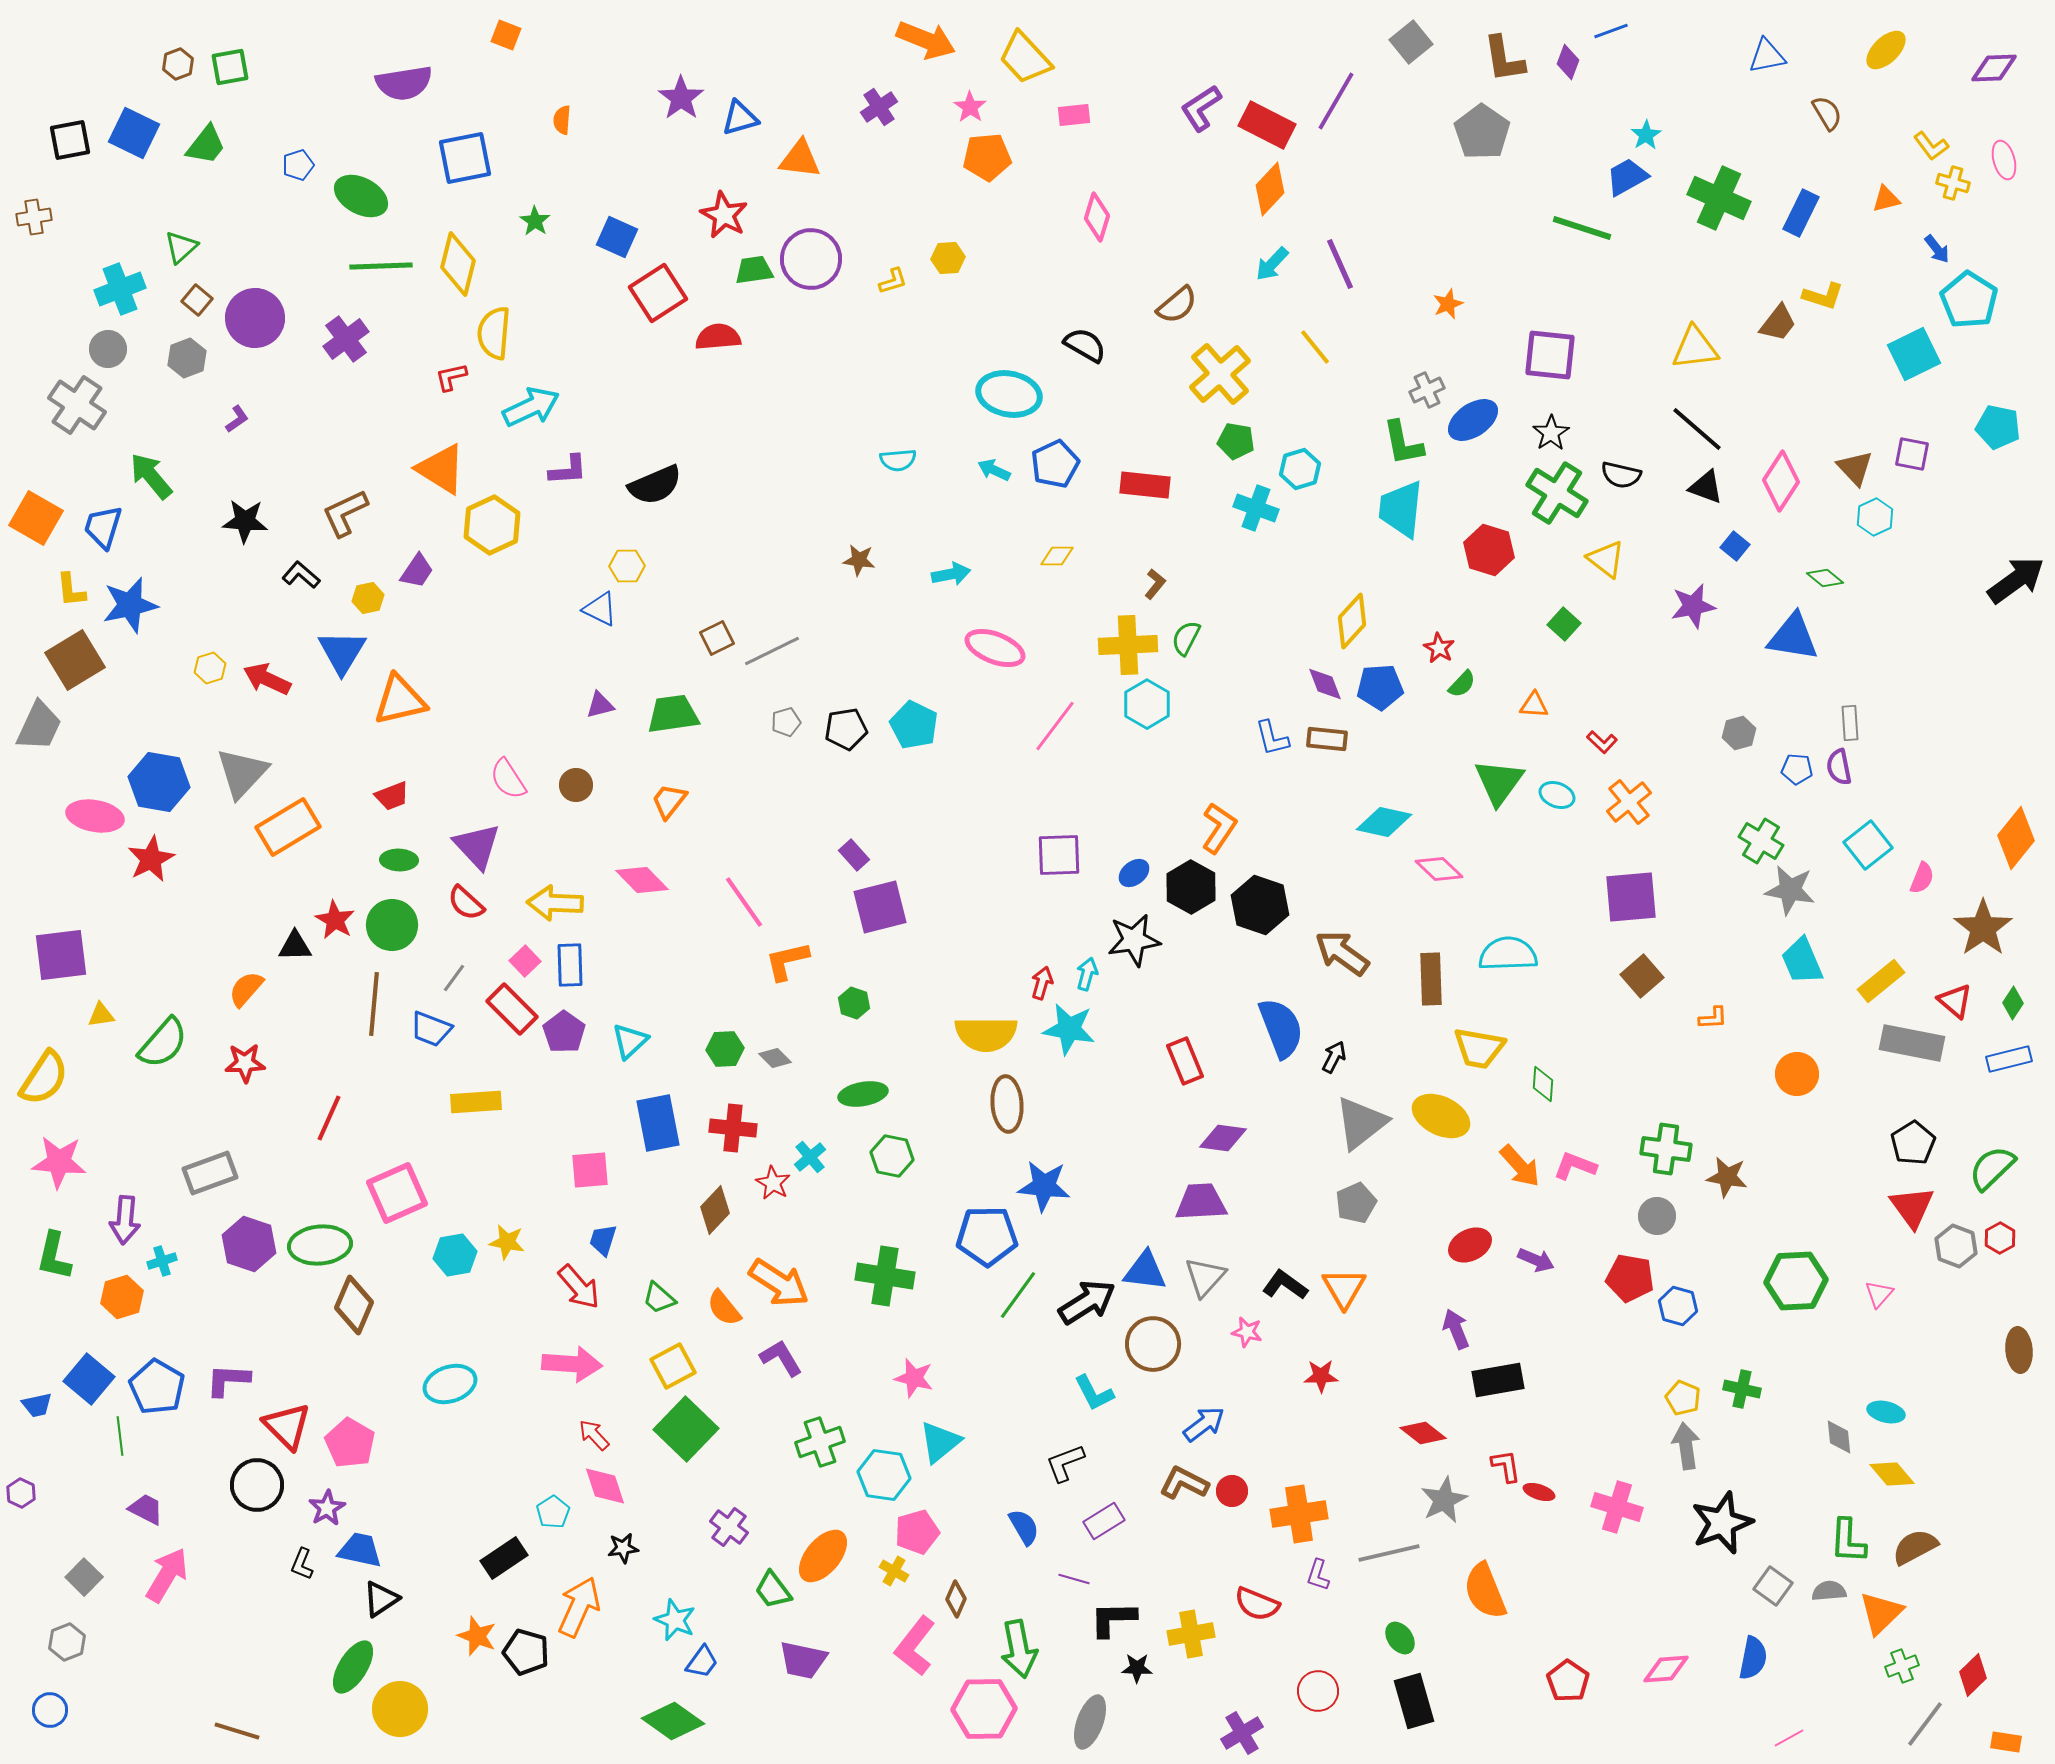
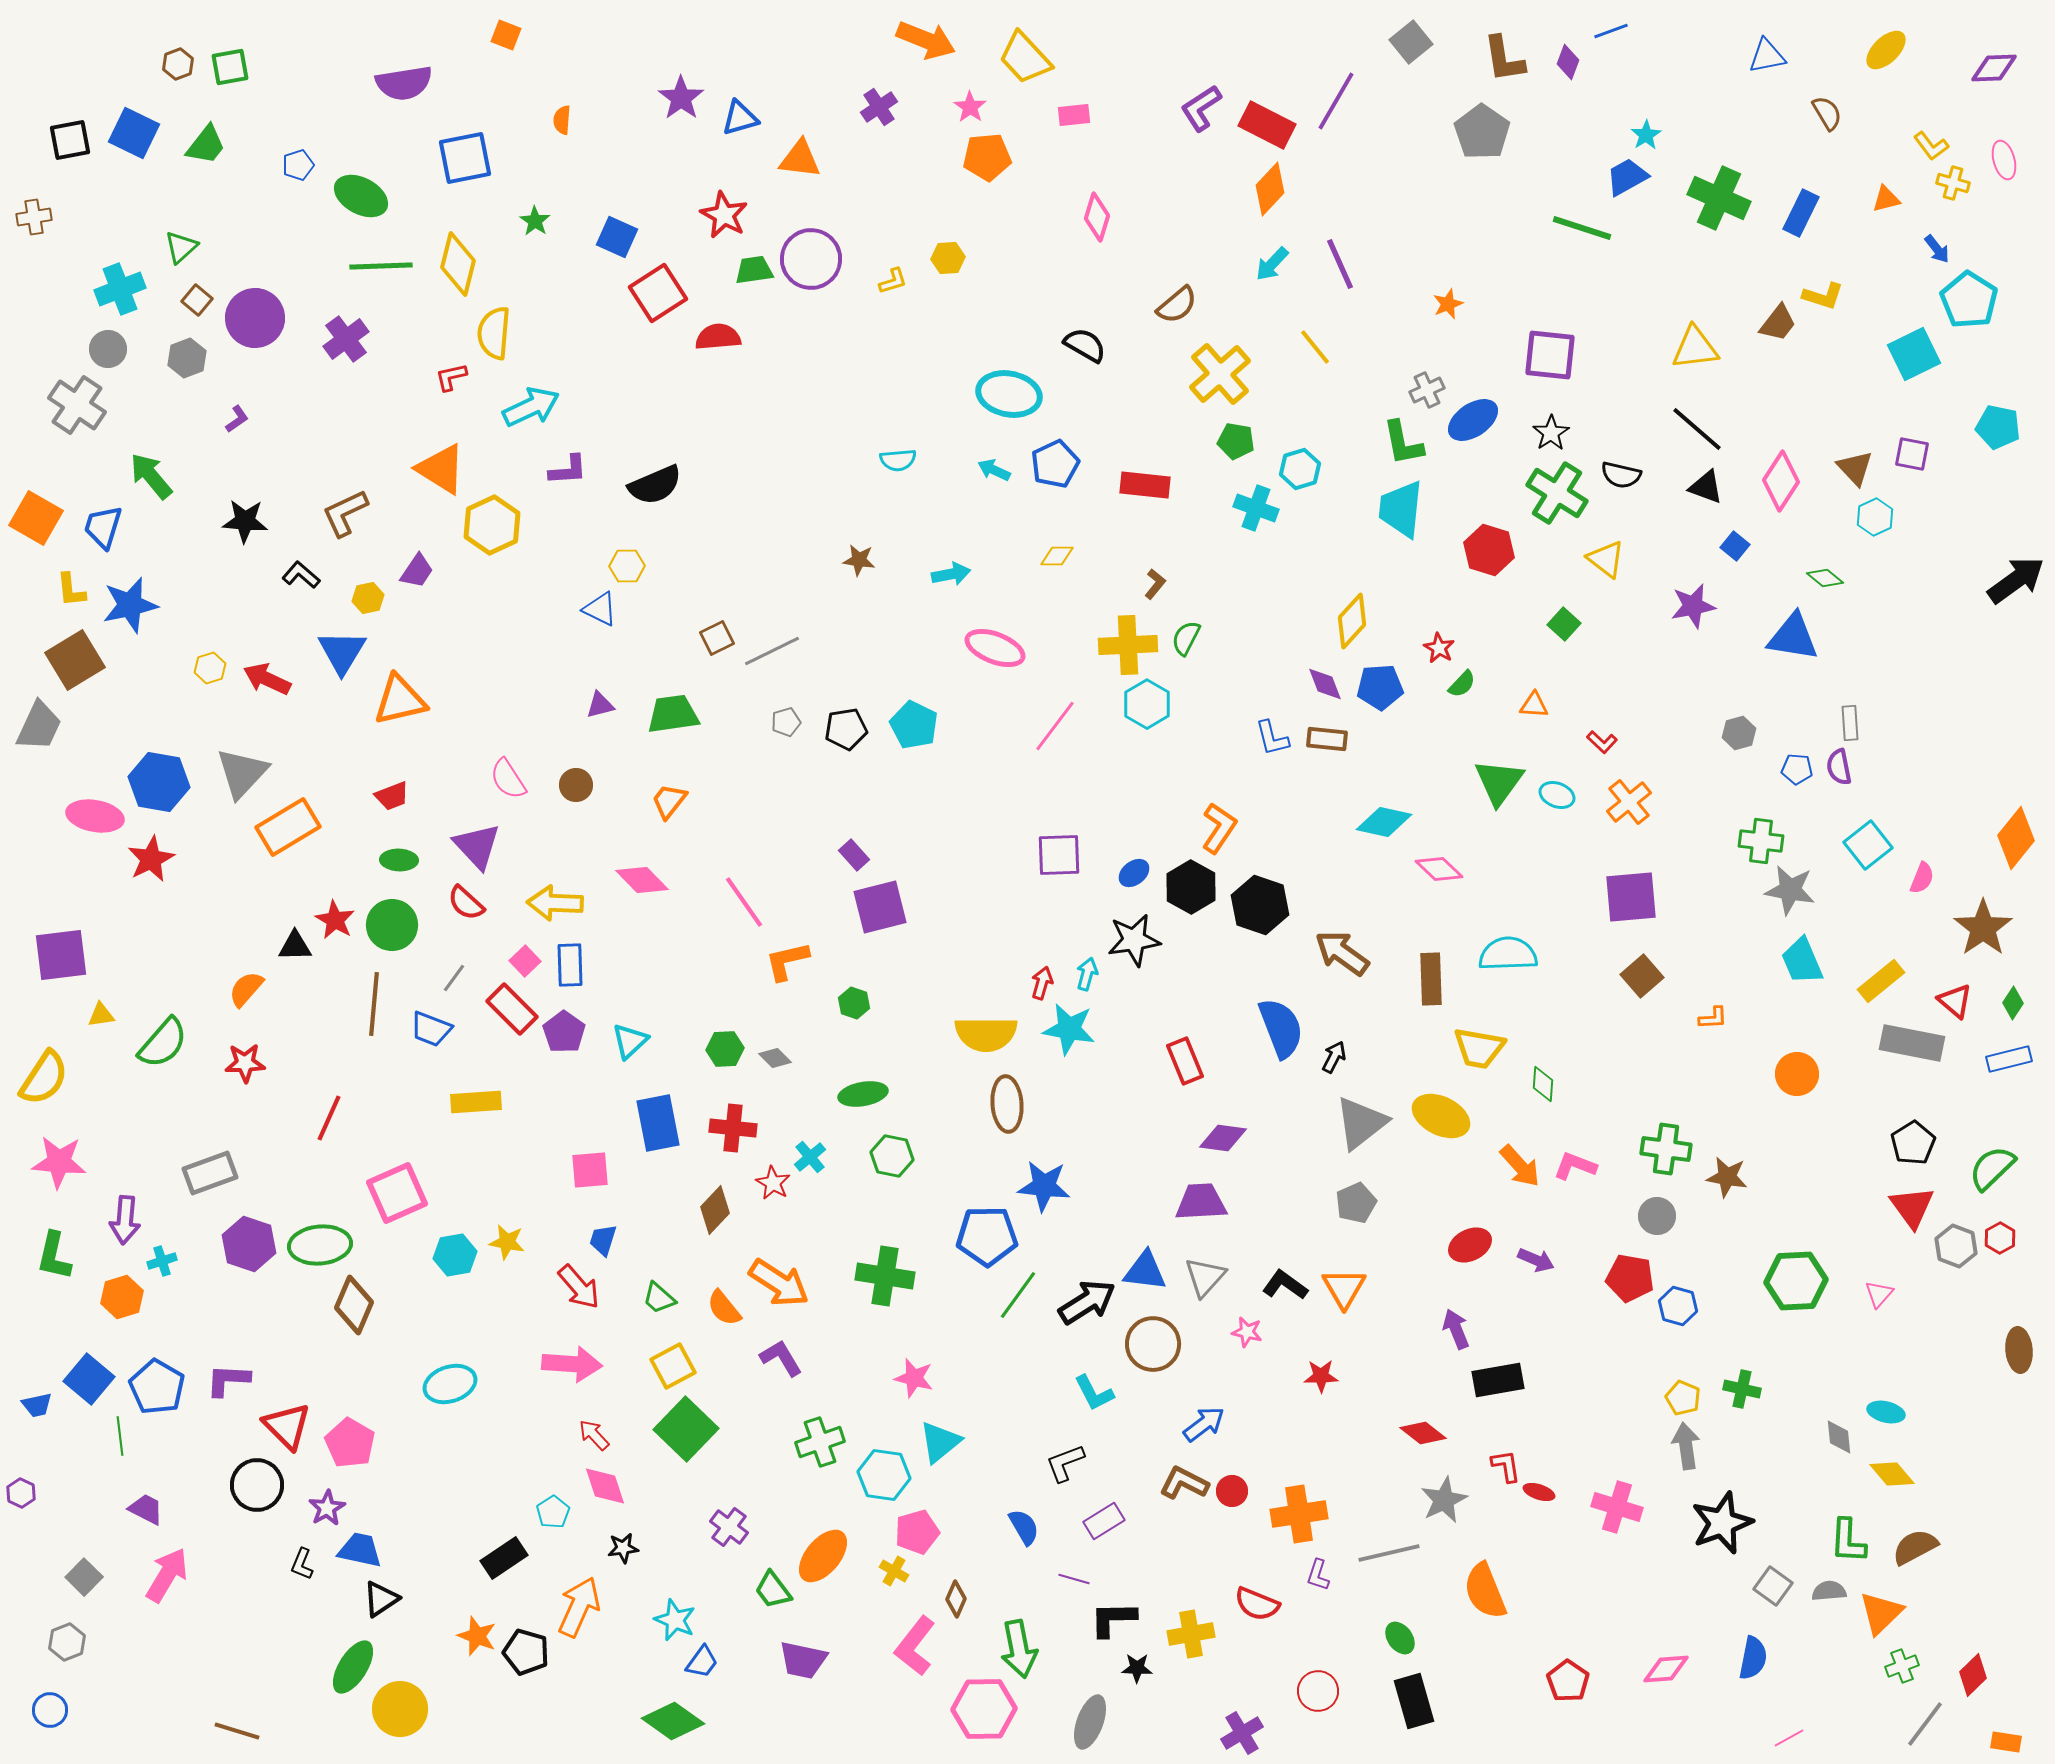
green cross at (1761, 841): rotated 24 degrees counterclockwise
